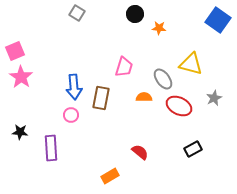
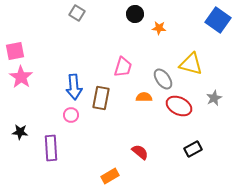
pink square: rotated 12 degrees clockwise
pink trapezoid: moved 1 px left
